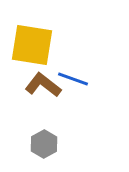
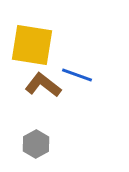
blue line: moved 4 px right, 4 px up
gray hexagon: moved 8 px left
